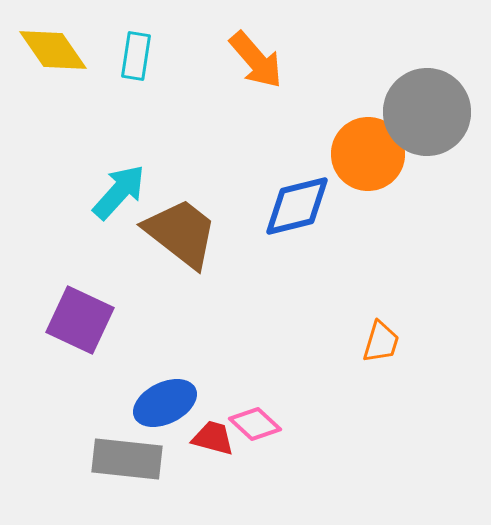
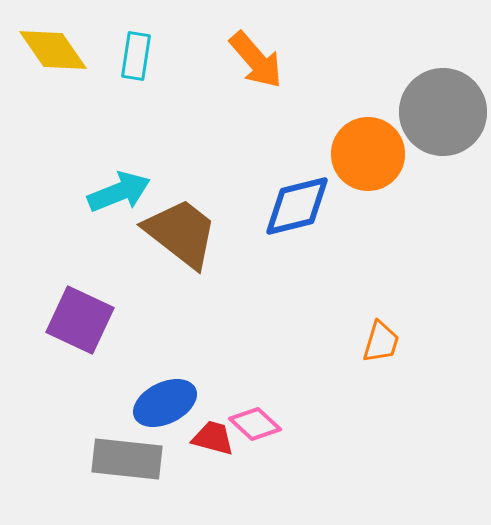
gray circle: moved 16 px right
cyan arrow: rotated 26 degrees clockwise
